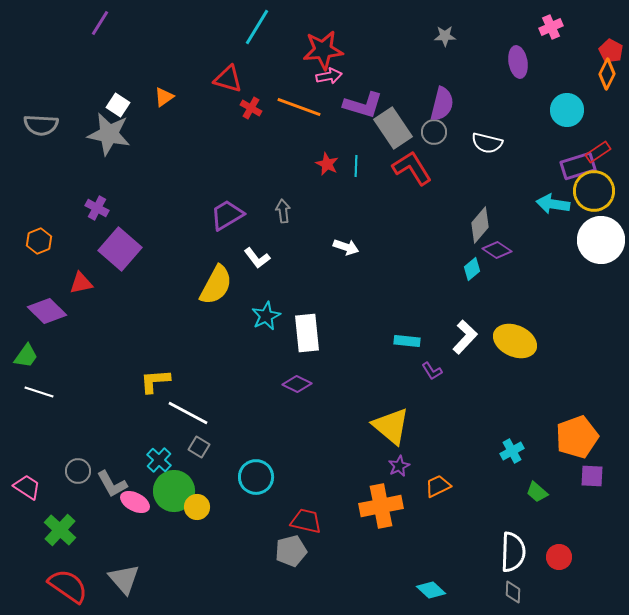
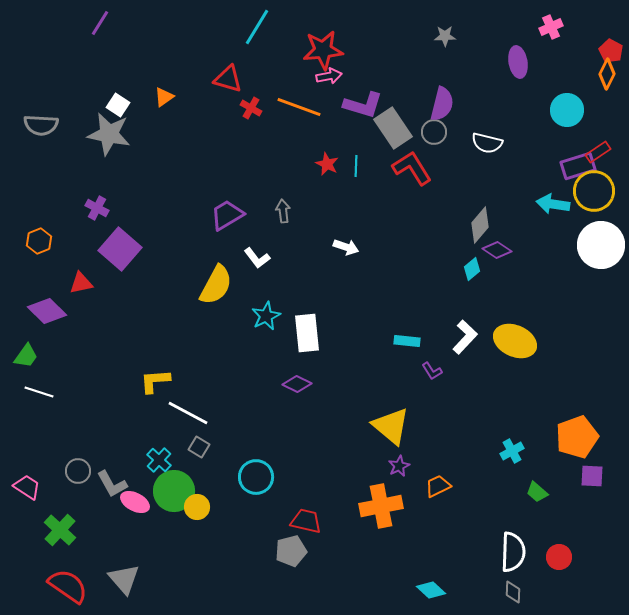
white circle at (601, 240): moved 5 px down
